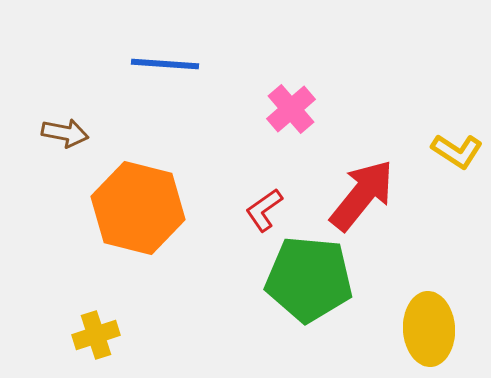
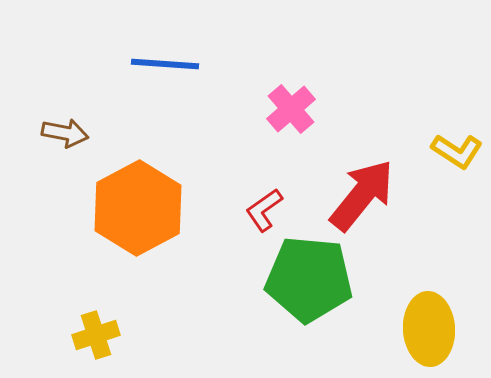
orange hexagon: rotated 18 degrees clockwise
